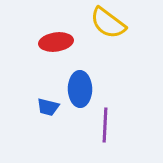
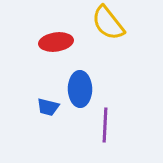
yellow semicircle: rotated 15 degrees clockwise
